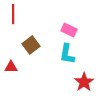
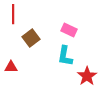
brown square: moved 7 px up
cyan L-shape: moved 2 px left, 2 px down
red star: moved 3 px right, 6 px up
